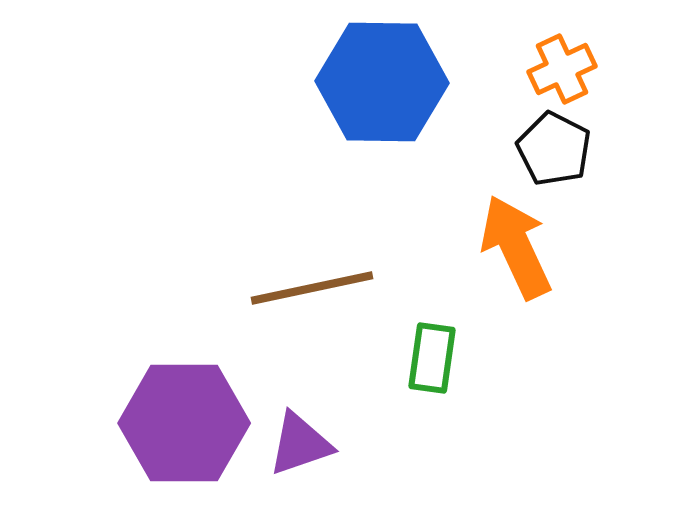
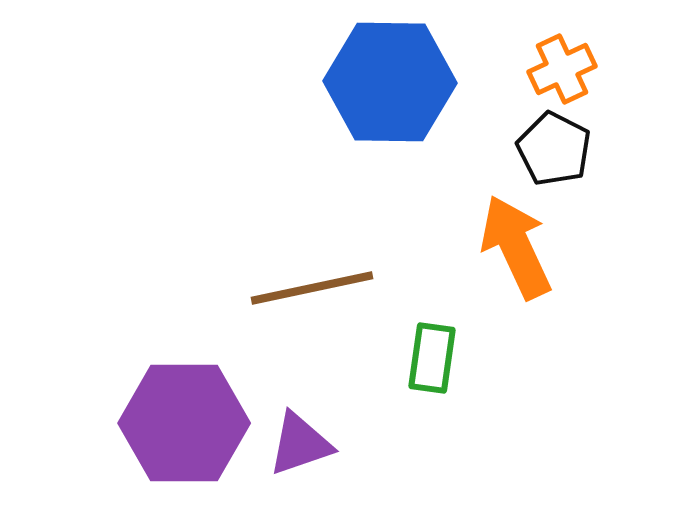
blue hexagon: moved 8 px right
